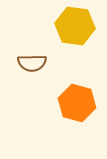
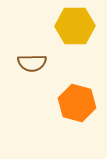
yellow hexagon: rotated 9 degrees counterclockwise
